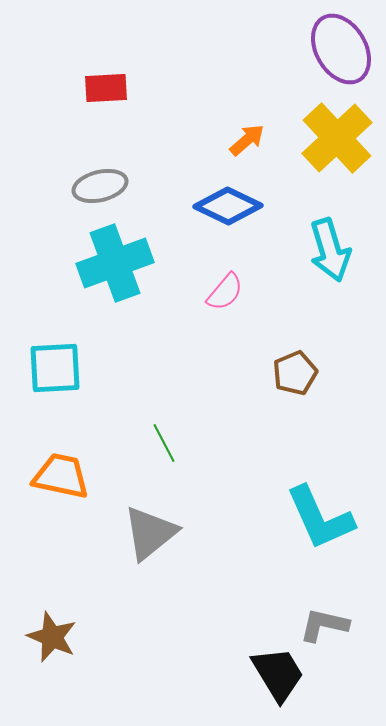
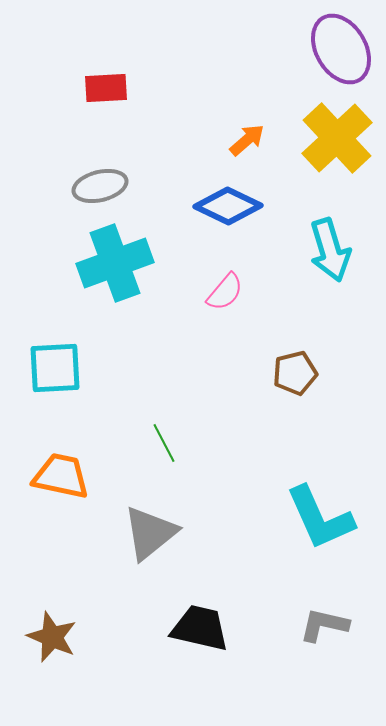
brown pentagon: rotated 9 degrees clockwise
black trapezoid: moved 78 px left, 46 px up; rotated 46 degrees counterclockwise
